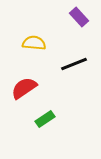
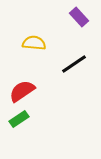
black line: rotated 12 degrees counterclockwise
red semicircle: moved 2 px left, 3 px down
green rectangle: moved 26 px left
